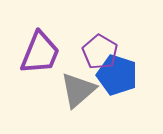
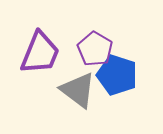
purple pentagon: moved 5 px left, 3 px up
gray triangle: rotated 42 degrees counterclockwise
